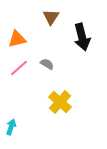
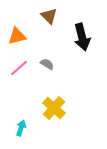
brown triangle: moved 2 px left, 1 px up; rotated 18 degrees counterclockwise
orange triangle: moved 3 px up
yellow cross: moved 6 px left, 6 px down
cyan arrow: moved 10 px right, 1 px down
